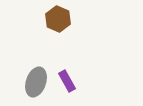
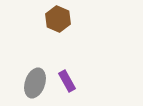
gray ellipse: moved 1 px left, 1 px down
